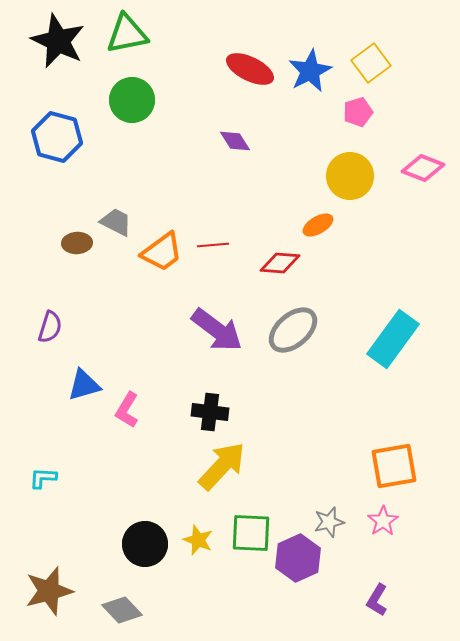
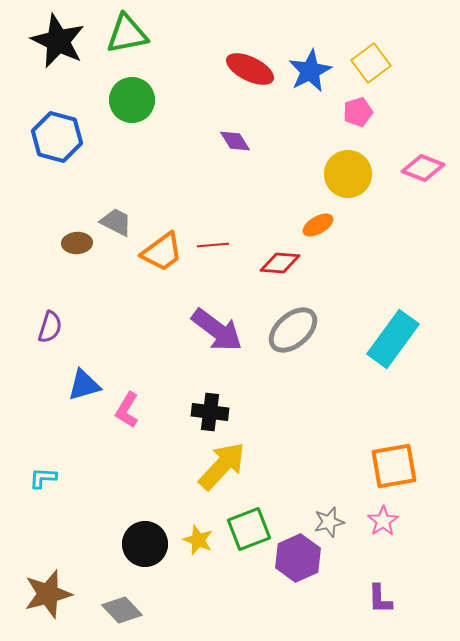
yellow circle: moved 2 px left, 2 px up
green square: moved 2 px left, 4 px up; rotated 24 degrees counterclockwise
brown star: moved 1 px left, 3 px down
purple L-shape: moved 3 px right, 1 px up; rotated 32 degrees counterclockwise
